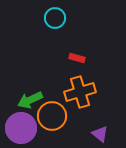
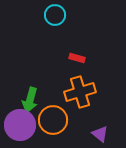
cyan circle: moved 3 px up
green arrow: rotated 50 degrees counterclockwise
orange circle: moved 1 px right, 4 px down
purple circle: moved 1 px left, 3 px up
